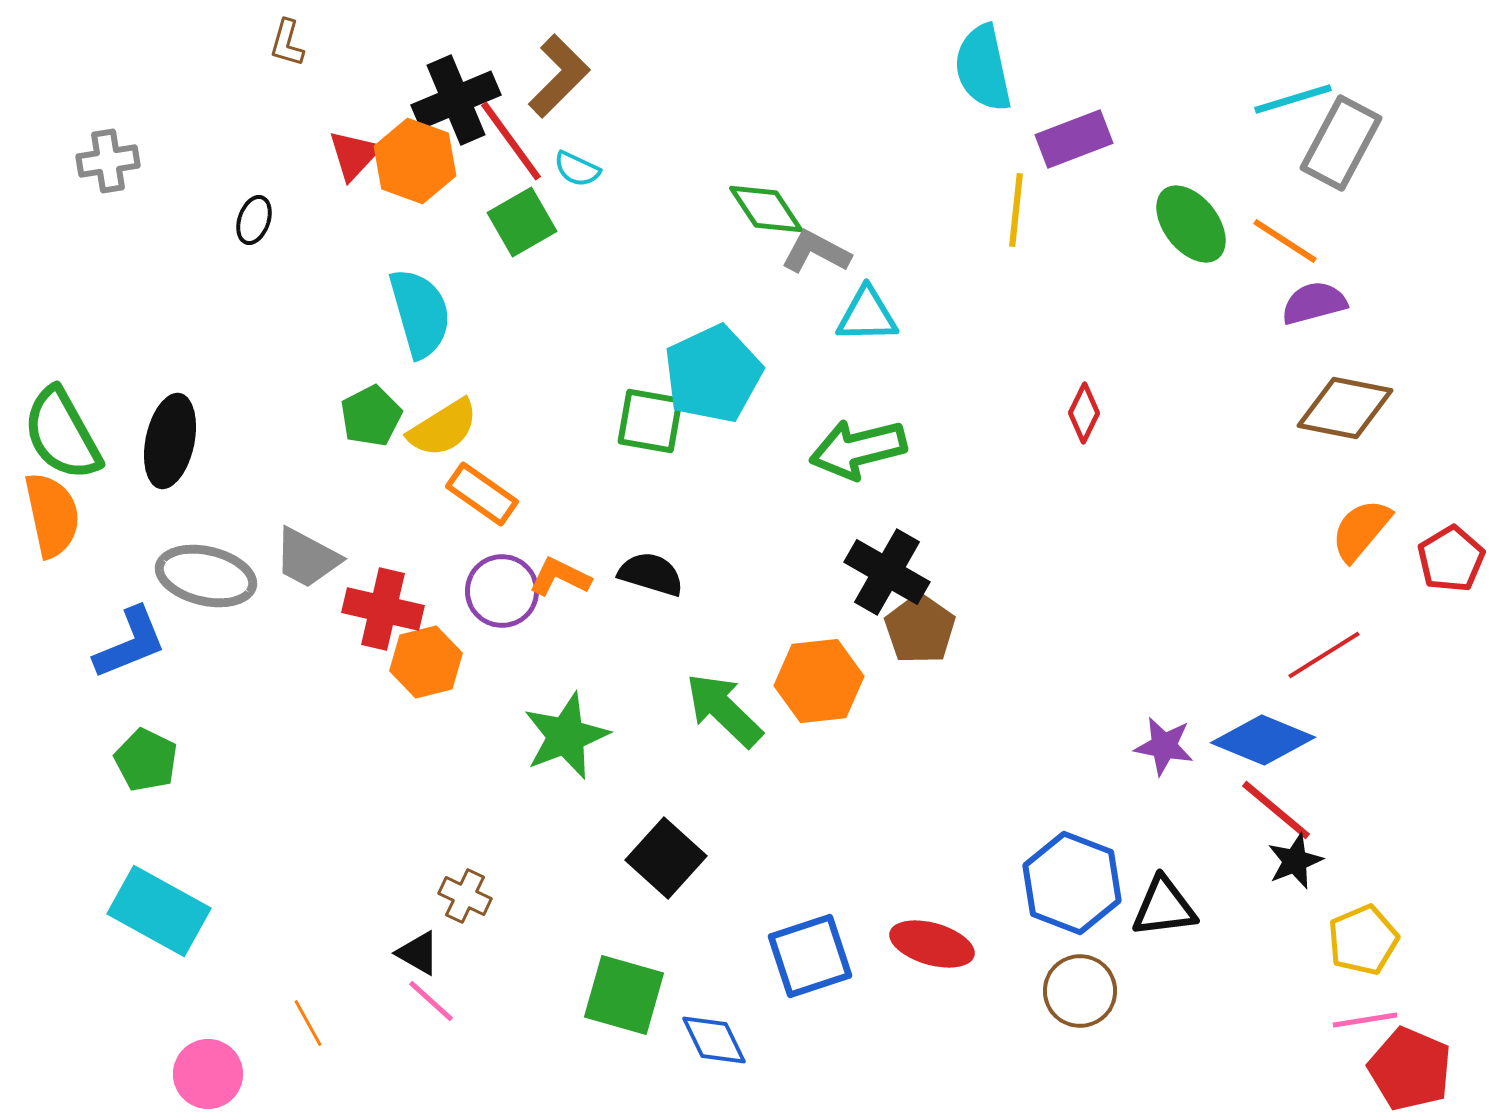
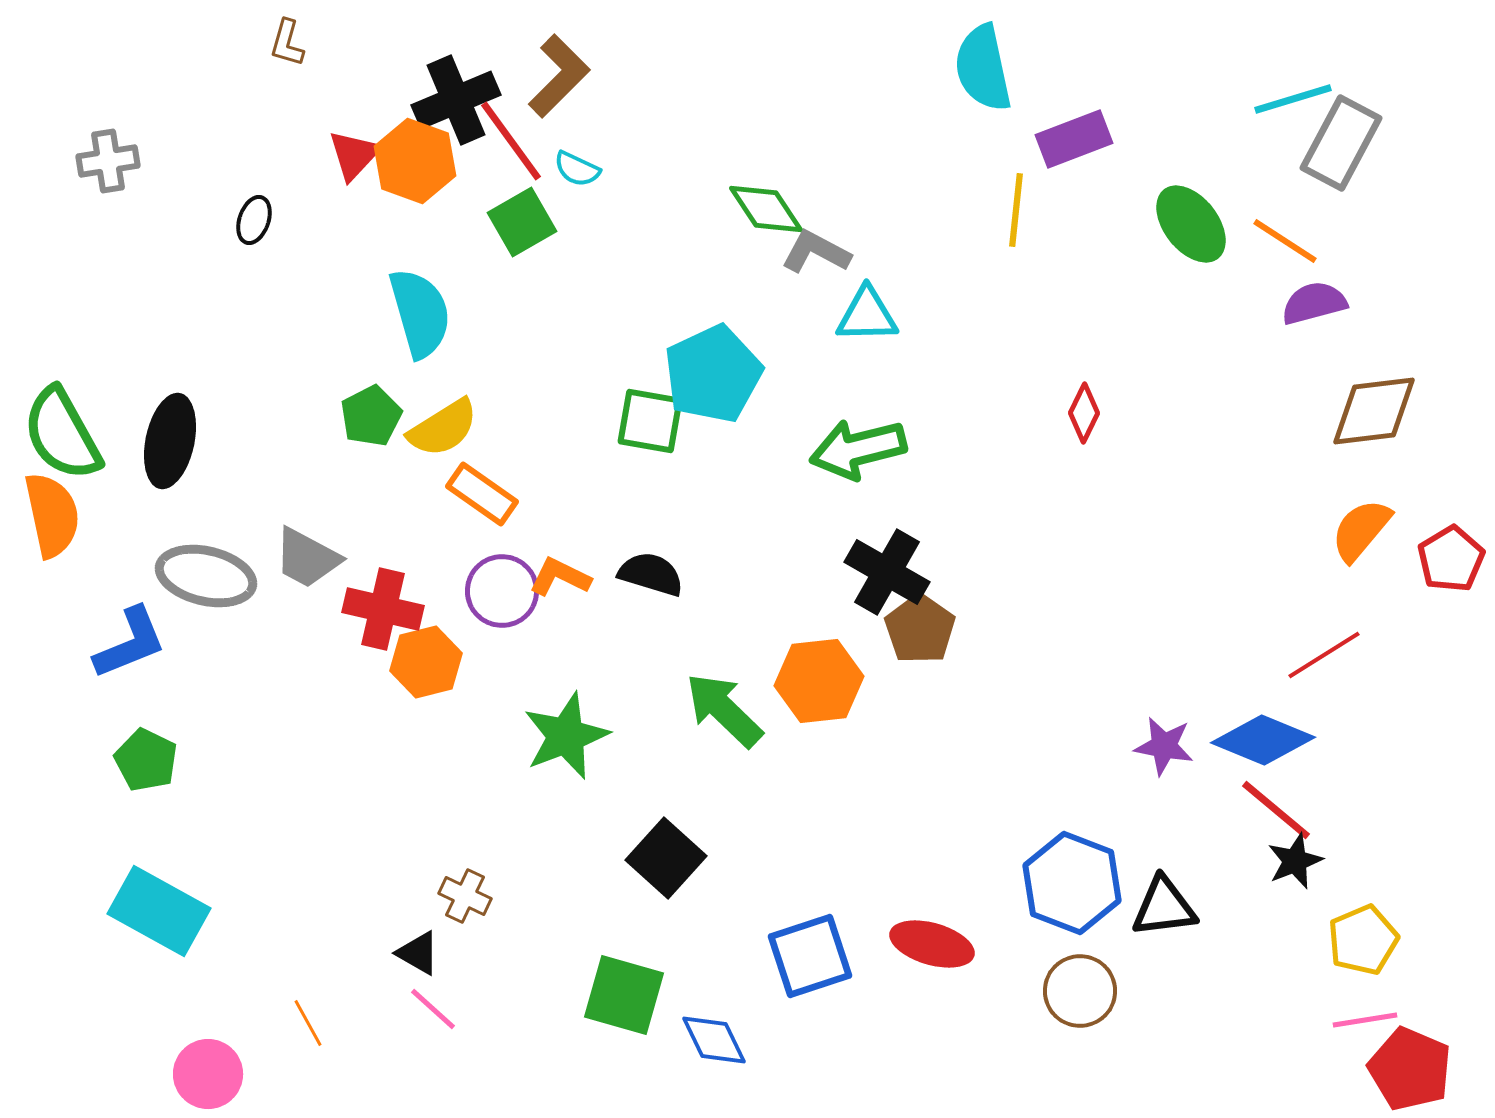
brown diamond at (1345, 408): moved 29 px right, 3 px down; rotated 18 degrees counterclockwise
pink line at (431, 1001): moved 2 px right, 8 px down
